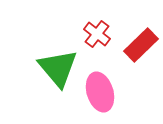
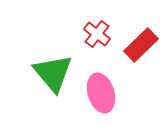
green triangle: moved 5 px left, 5 px down
pink ellipse: moved 1 px right, 1 px down
